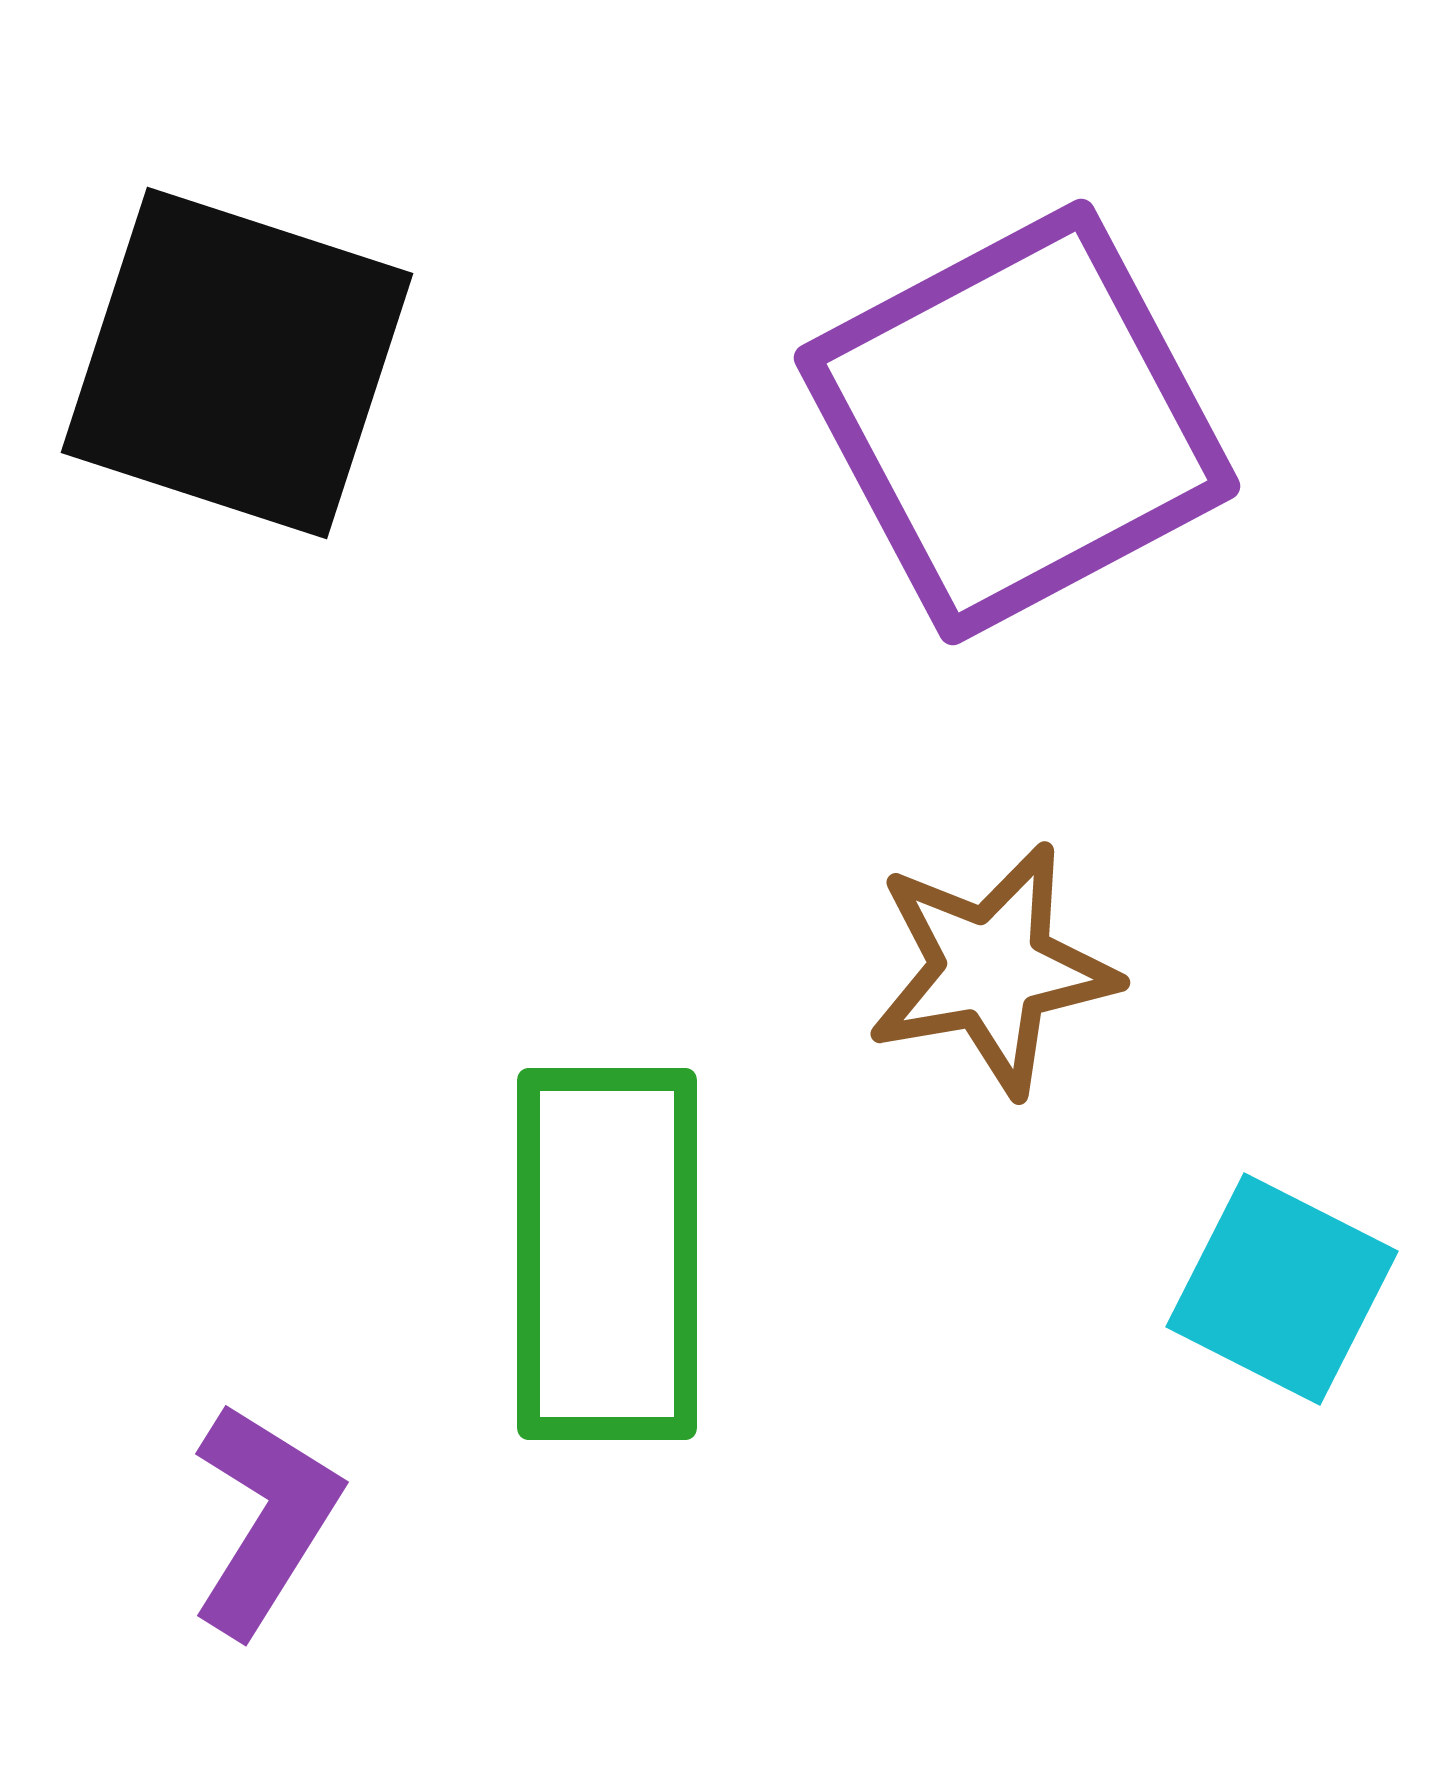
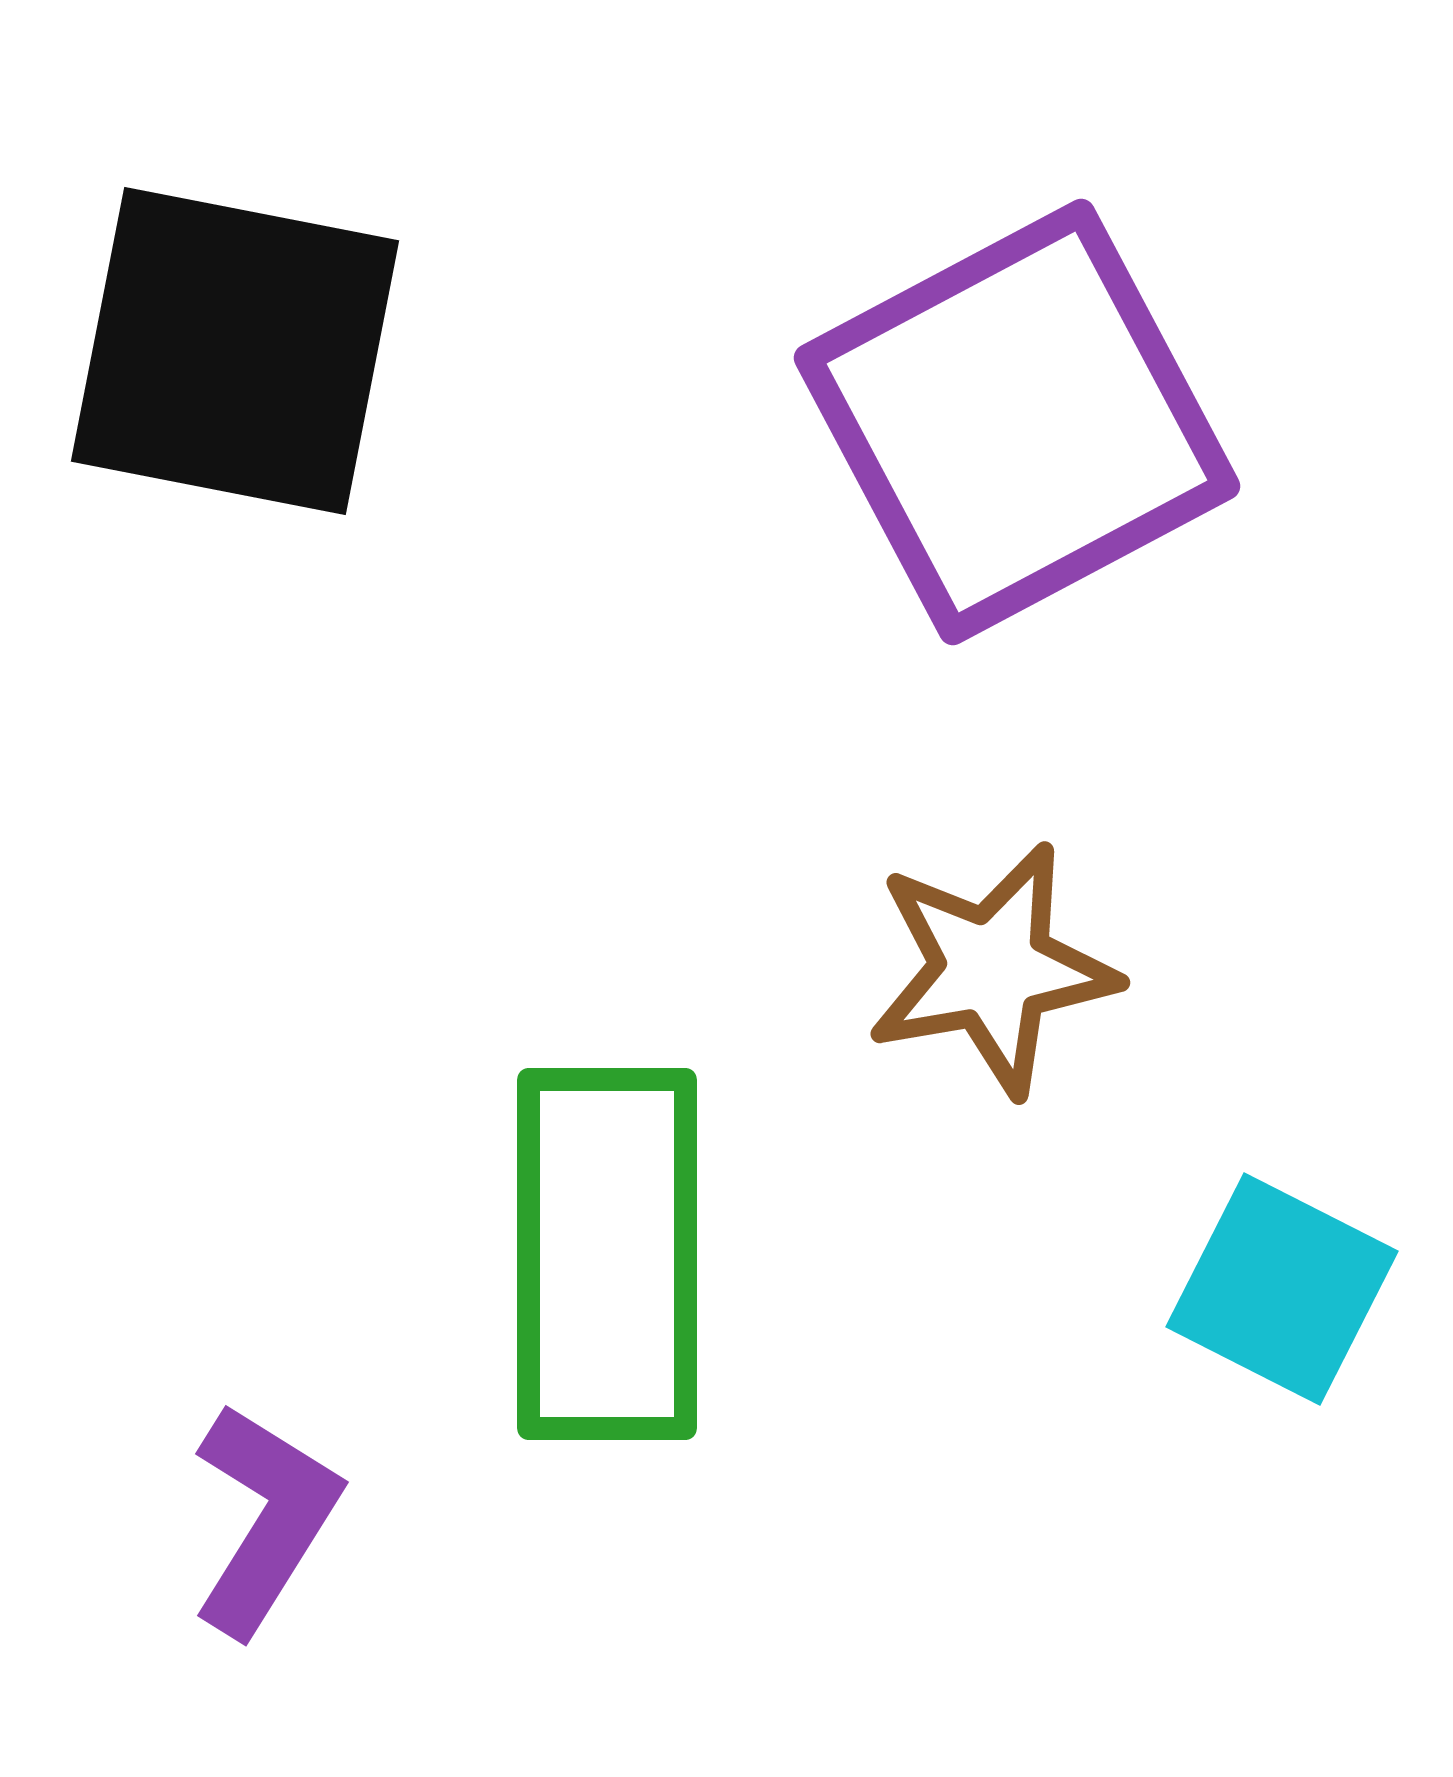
black square: moved 2 px left, 12 px up; rotated 7 degrees counterclockwise
